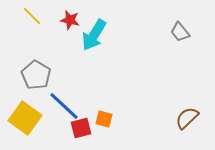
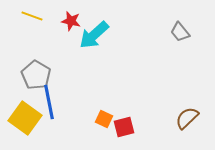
yellow line: rotated 25 degrees counterclockwise
red star: moved 1 px right, 1 px down
cyan arrow: rotated 16 degrees clockwise
blue line: moved 15 px left, 4 px up; rotated 36 degrees clockwise
orange square: rotated 12 degrees clockwise
red square: moved 43 px right, 1 px up
